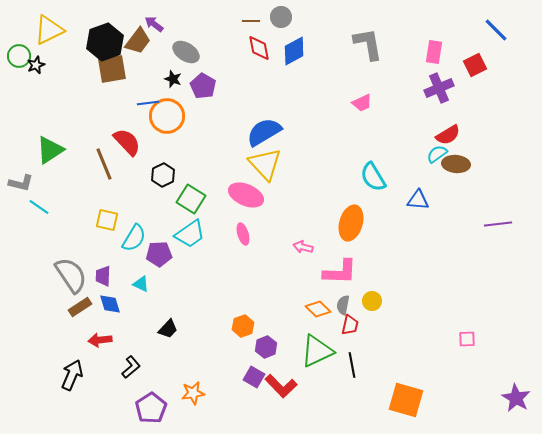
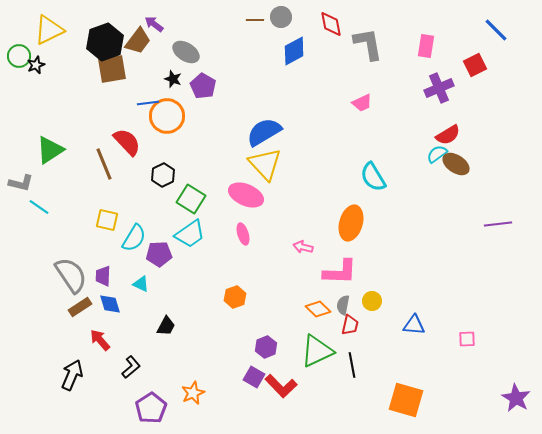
brown line at (251, 21): moved 4 px right, 1 px up
red diamond at (259, 48): moved 72 px right, 24 px up
pink rectangle at (434, 52): moved 8 px left, 6 px up
brown ellipse at (456, 164): rotated 28 degrees clockwise
blue triangle at (418, 200): moved 4 px left, 125 px down
orange hexagon at (243, 326): moved 8 px left, 29 px up
black trapezoid at (168, 329): moved 2 px left, 3 px up; rotated 15 degrees counterclockwise
red arrow at (100, 340): rotated 55 degrees clockwise
orange star at (193, 393): rotated 15 degrees counterclockwise
